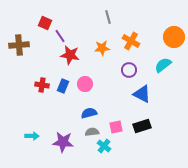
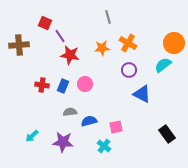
orange circle: moved 6 px down
orange cross: moved 3 px left, 2 px down
blue semicircle: moved 8 px down
black rectangle: moved 25 px right, 8 px down; rotated 72 degrees clockwise
gray semicircle: moved 22 px left, 20 px up
cyan arrow: rotated 136 degrees clockwise
